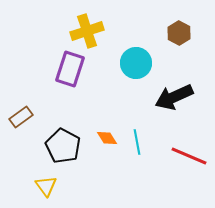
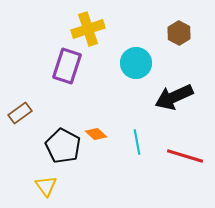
yellow cross: moved 1 px right, 2 px up
purple rectangle: moved 3 px left, 3 px up
brown rectangle: moved 1 px left, 4 px up
orange diamond: moved 11 px left, 4 px up; rotated 15 degrees counterclockwise
red line: moved 4 px left; rotated 6 degrees counterclockwise
